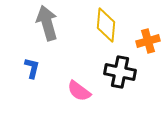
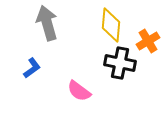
yellow diamond: moved 5 px right
orange cross: rotated 15 degrees counterclockwise
blue L-shape: rotated 40 degrees clockwise
black cross: moved 9 px up
